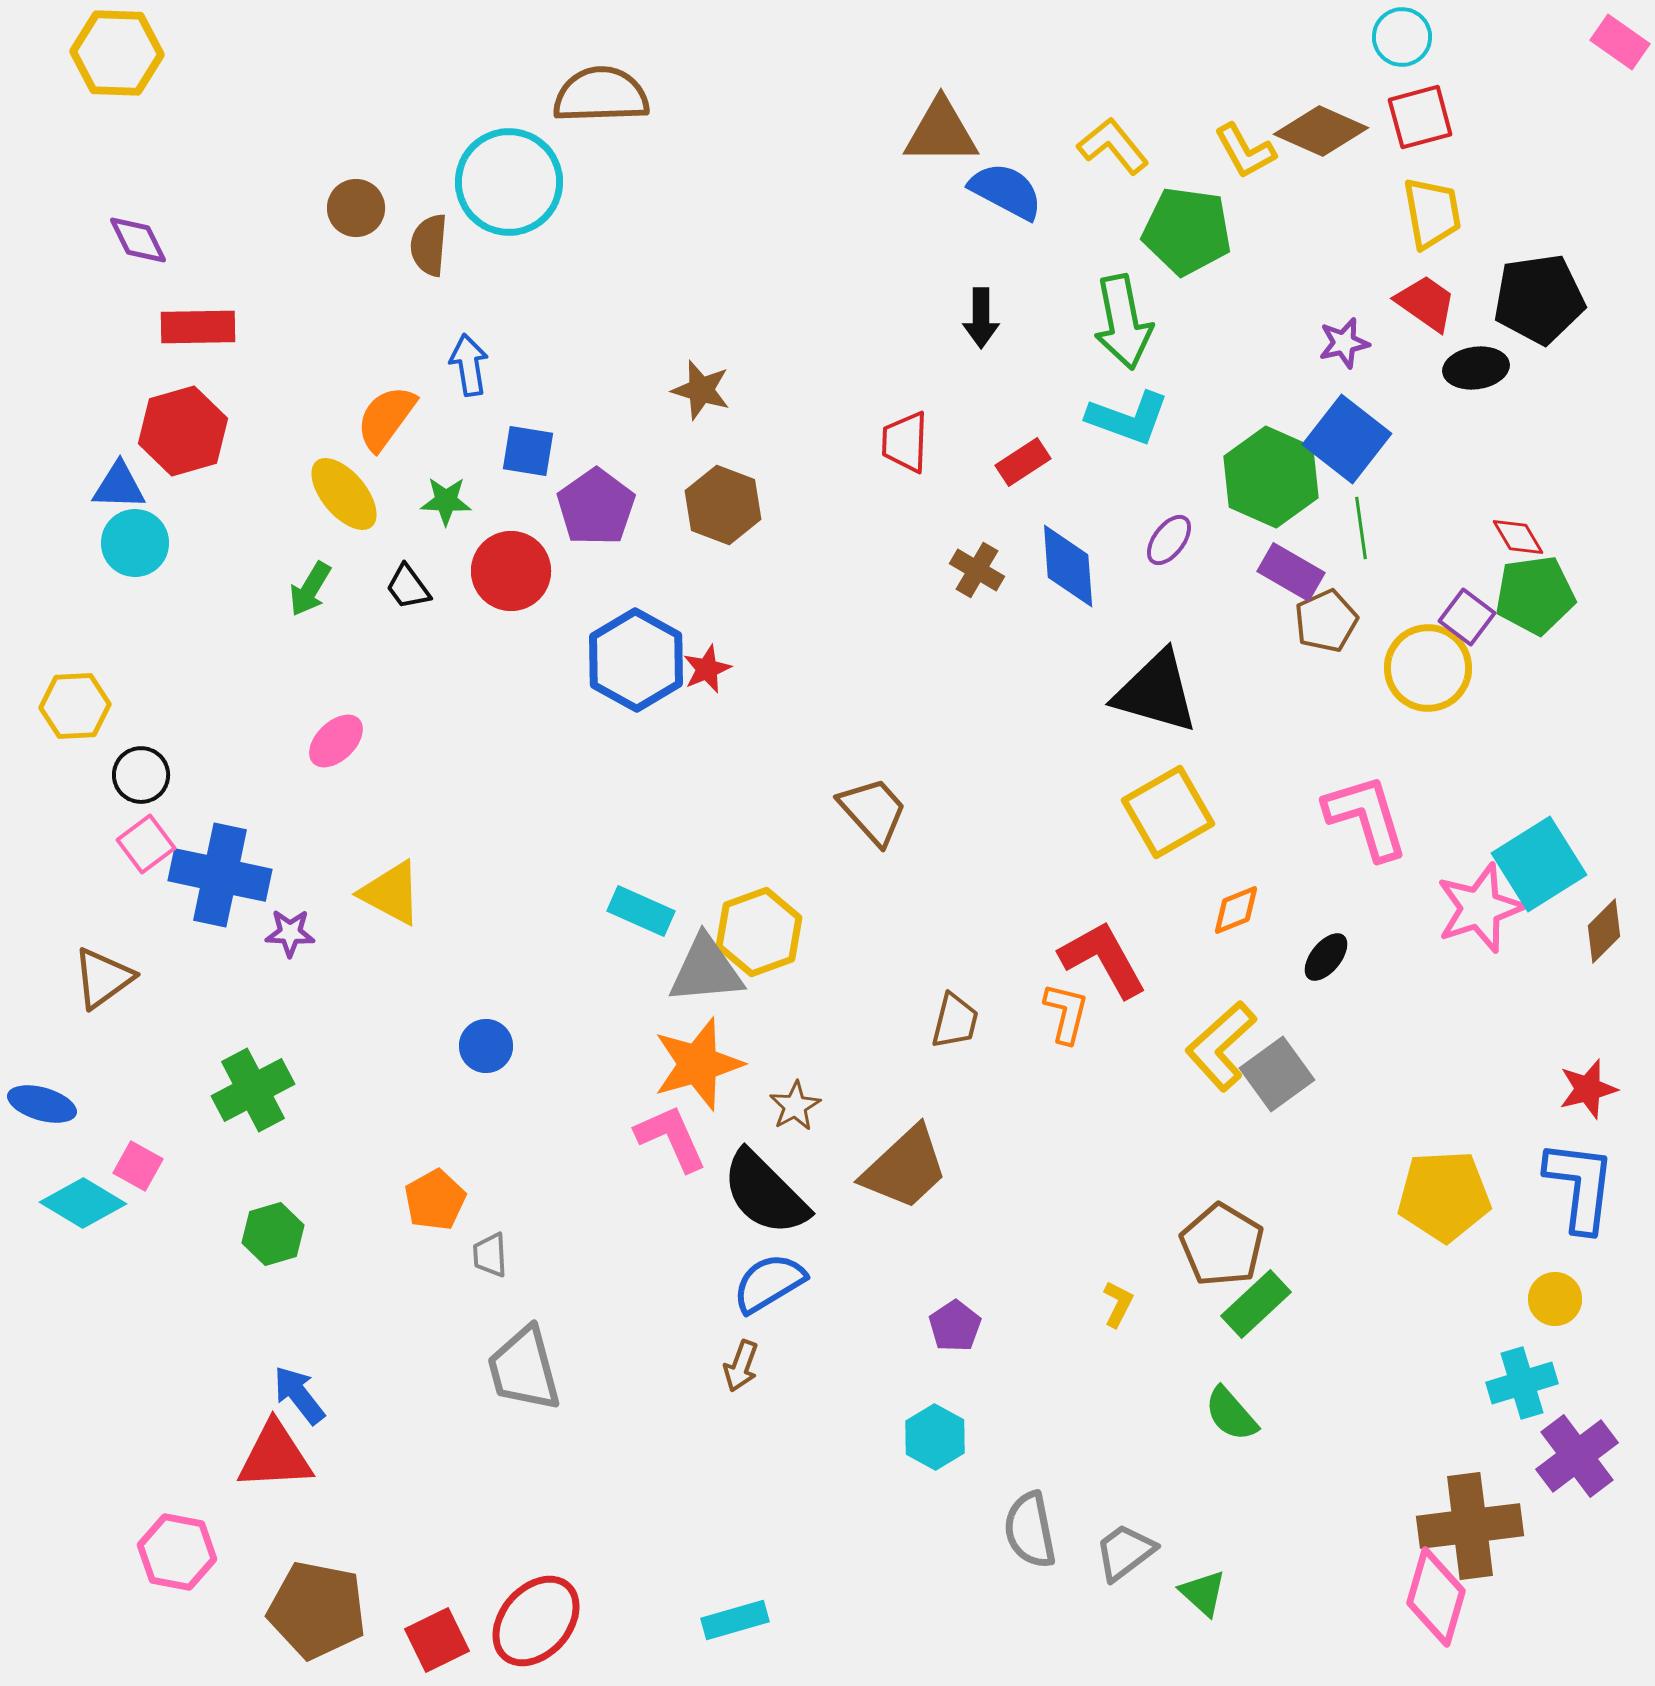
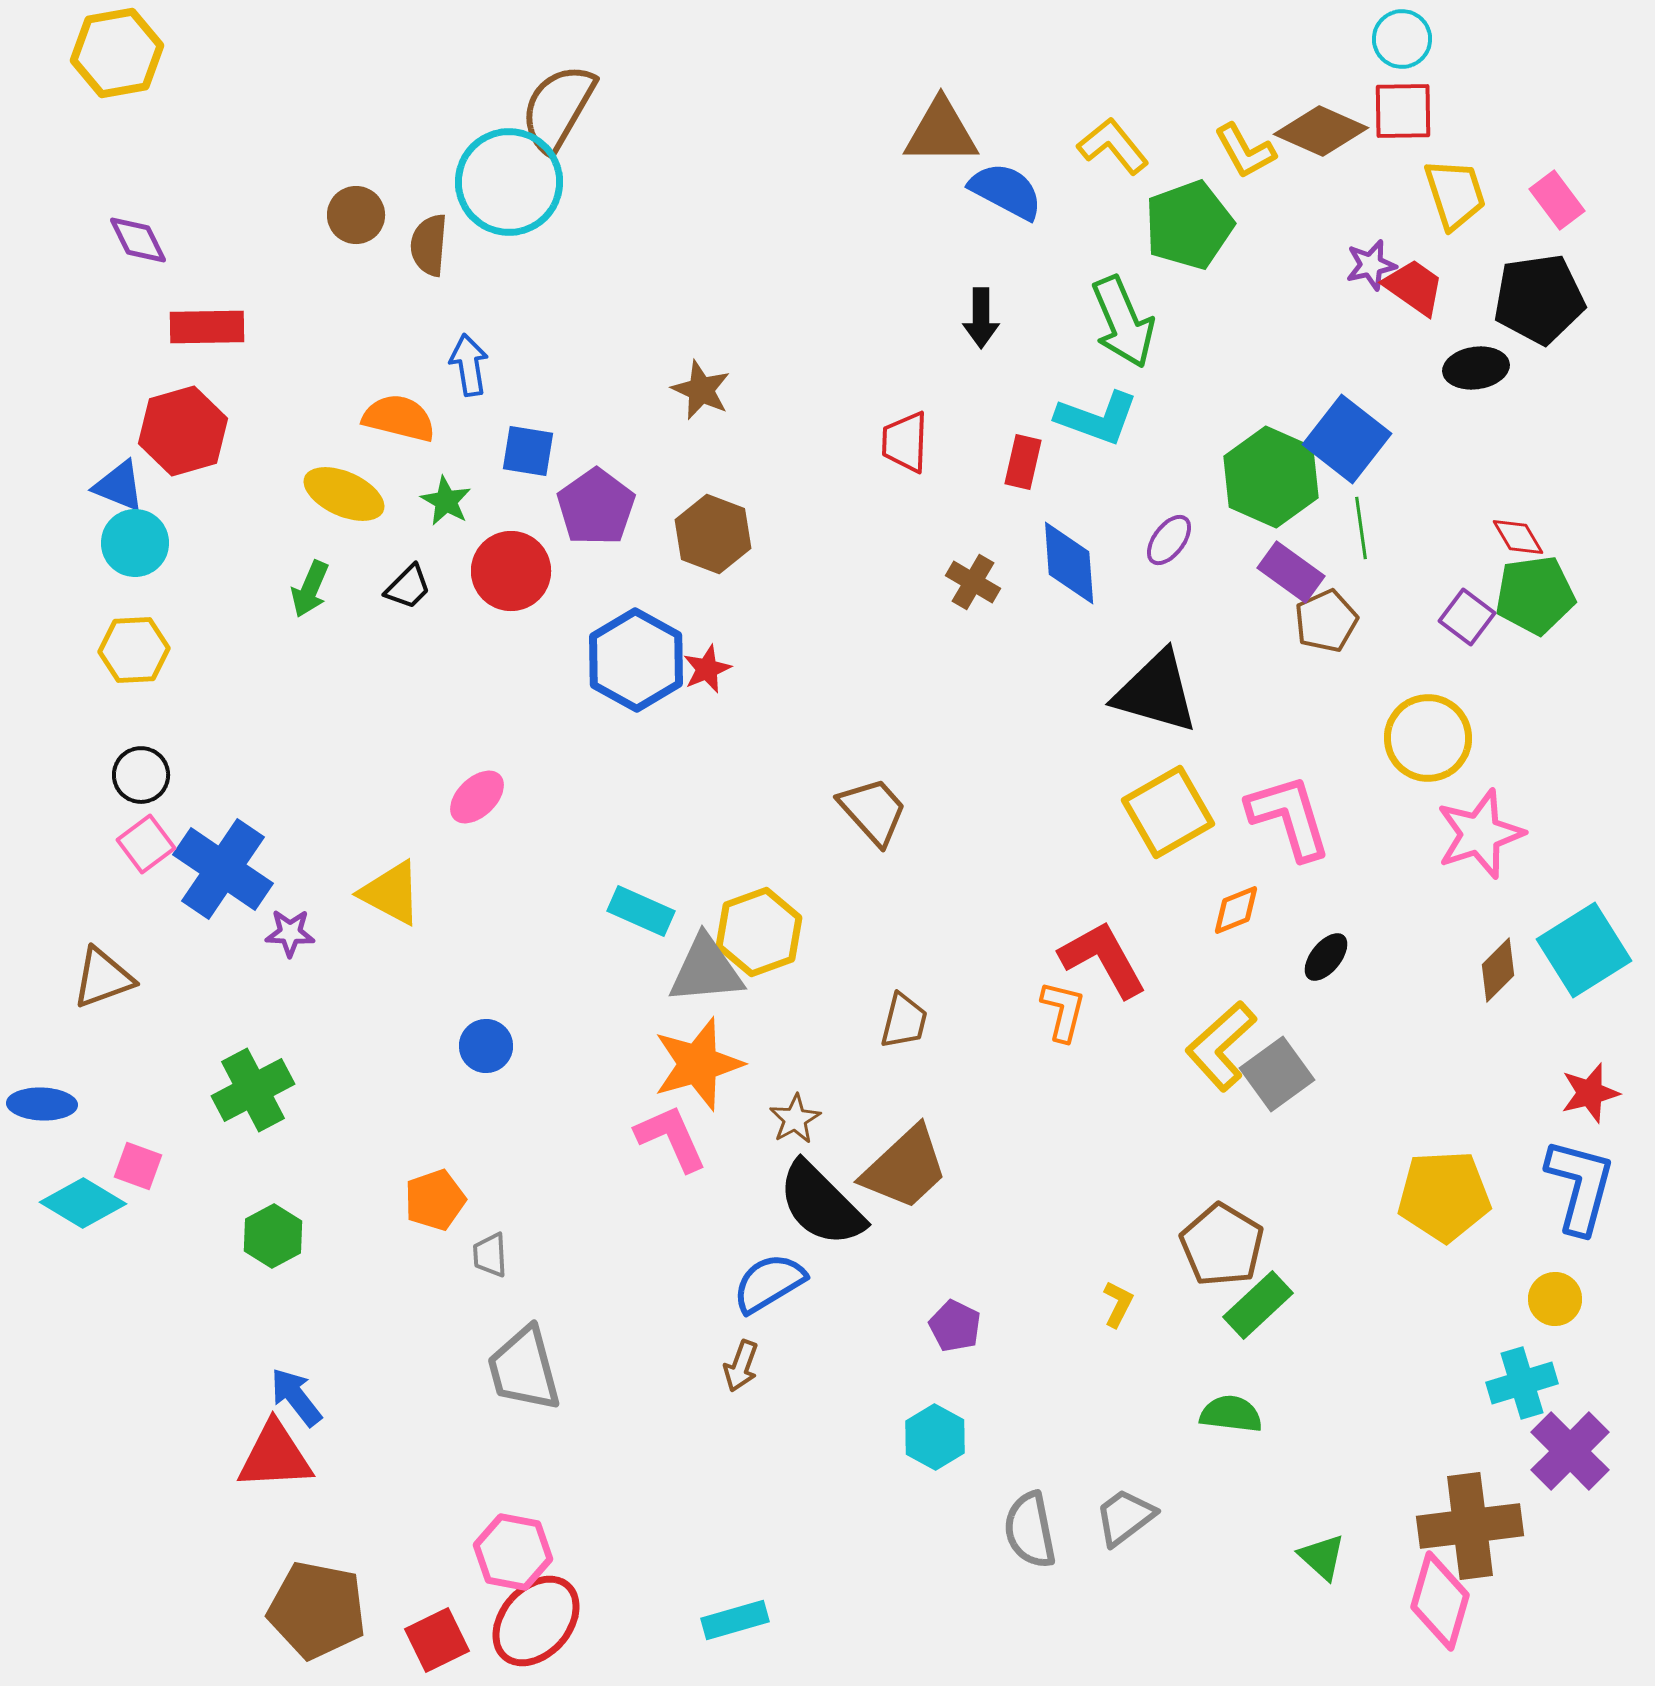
cyan circle at (1402, 37): moved 2 px down
pink rectangle at (1620, 42): moved 63 px left, 158 px down; rotated 18 degrees clockwise
yellow hexagon at (117, 53): rotated 12 degrees counterclockwise
brown semicircle at (601, 95): moved 43 px left, 13 px down; rotated 58 degrees counterclockwise
red square at (1420, 117): moved 17 px left, 6 px up; rotated 14 degrees clockwise
brown circle at (356, 208): moved 7 px down
yellow trapezoid at (1432, 213): moved 23 px right, 19 px up; rotated 8 degrees counterclockwise
green pentagon at (1187, 231): moved 2 px right, 6 px up; rotated 28 degrees counterclockwise
red trapezoid at (1426, 303): moved 12 px left, 16 px up
green arrow at (1123, 322): rotated 12 degrees counterclockwise
red rectangle at (198, 327): moved 9 px right
purple star at (1344, 343): moved 27 px right, 78 px up
brown star at (701, 390): rotated 8 degrees clockwise
orange semicircle at (386, 418): moved 13 px right; rotated 68 degrees clockwise
cyan L-shape at (1128, 418): moved 31 px left
red rectangle at (1023, 462): rotated 44 degrees counterclockwise
blue triangle at (119, 486): rotated 20 degrees clockwise
yellow ellipse at (344, 494): rotated 26 degrees counterclockwise
green star at (446, 501): rotated 27 degrees clockwise
brown hexagon at (723, 505): moved 10 px left, 29 px down
blue diamond at (1068, 566): moved 1 px right, 3 px up
brown cross at (977, 570): moved 4 px left, 12 px down
purple rectangle at (1291, 572): rotated 6 degrees clockwise
black trapezoid at (408, 587): rotated 99 degrees counterclockwise
green arrow at (310, 589): rotated 8 degrees counterclockwise
yellow circle at (1428, 668): moved 70 px down
yellow hexagon at (75, 706): moved 59 px right, 56 px up
pink ellipse at (336, 741): moved 141 px right, 56 px down
pink L-shape at (1366, 817): moved 77 px left
cyan square at (1539, 864): moved 45 px right, 86 px down
blue cross at (220, 875): moved 3 px right, 6 px up; rotated 22 degrees clockwise
pink star at (1480, 908): moved 74 px up
brown diamond at (1604, 931): moved 106 px left, 39 px down
brown triangle at (103, 978): rotated 16 degrees clockwise
orange L-shape at (1066, 1013): moved 3 px left, 2 px up
brown trapezoid at (955, 1021): moved 51 px left
red star at (1588, 1089): moved 2 px right, 4 px down
blue ellipse at (42, 1104): rotated 14 degrees counterclockwise
brown star at (795, 1106): moved 13 px down
pink square at (138, 1166): rotated 9 degrees counterclockwise
blue L-shape at (1580, 1186): rotated 8 degrees clockwise
black semicircle at (765, 1193): moved 56 px right, 11 px down
orange pentagon at (435, 1200): rotated 10 degrees clockwise
green hexagon at (273, 1234): moved 2 px down; rotated 12 degrees counterclockwise
green rectangle at (1256, 1304): moved 2 px right, 1 px down
purple pentagon at (955, 1326): rotated 12 degrees counterclockwise
blue arrow at (299, 1395): moved 3 px left, 2 px down
green semicircle at (1231, 1414): rotated 138 degrees clockwise
purple cross at (1577, 1456): moved 7 px left, 5 px up; rotated 8 degrees counterclockwise
pink hexagon at (177, 1552): moved 336 px right
gray trapezoid at (1125, 1552): moved 35 px up
green triangle at (1203, 1593): moved 119 px right, 36 px up
pink diamond at (1436, 1597): moved 4 px right, 4 px down
